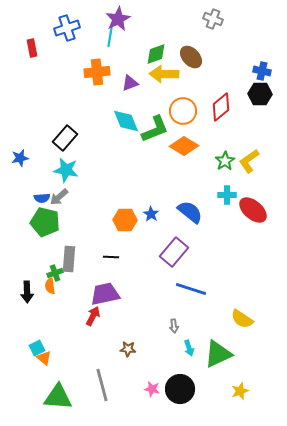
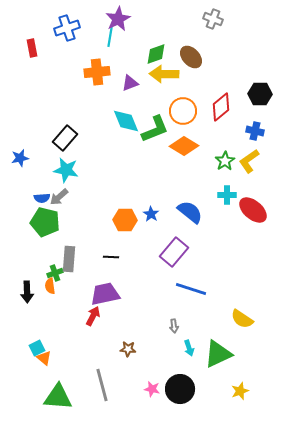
blue cross at (262, 71): moved 7 px left, 60 px down
